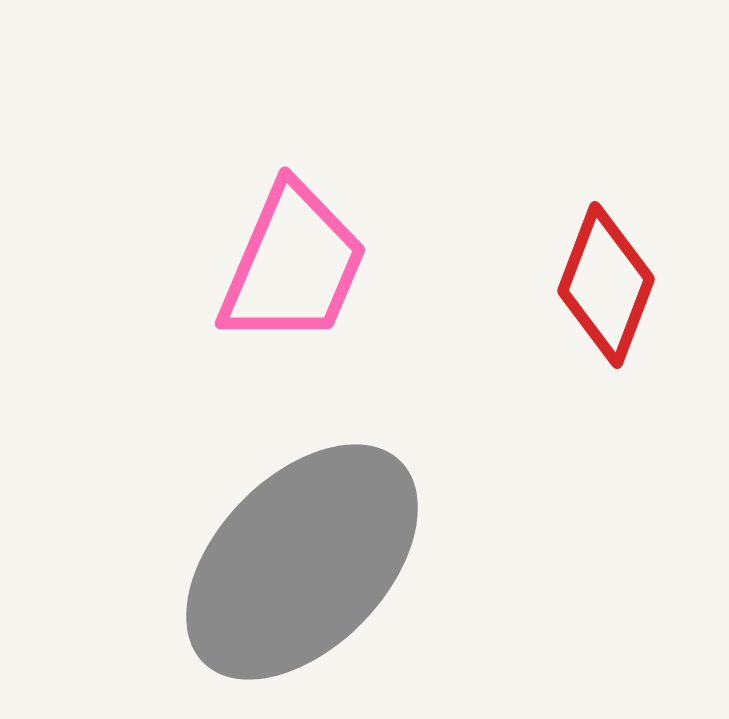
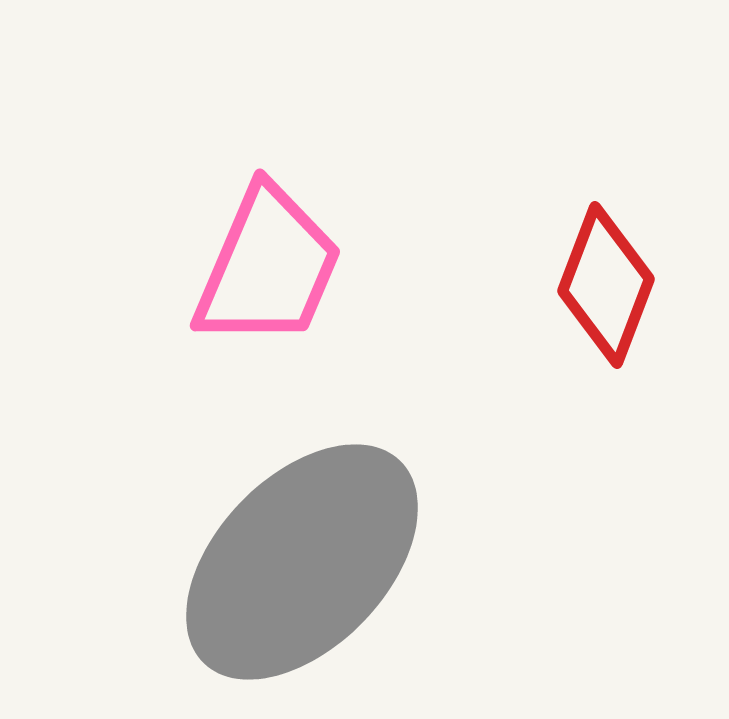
pink trapezoid: moved 25 px left, 2 px down
